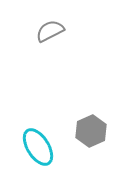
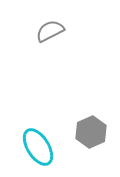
gray hexagon: moved 1 px down
